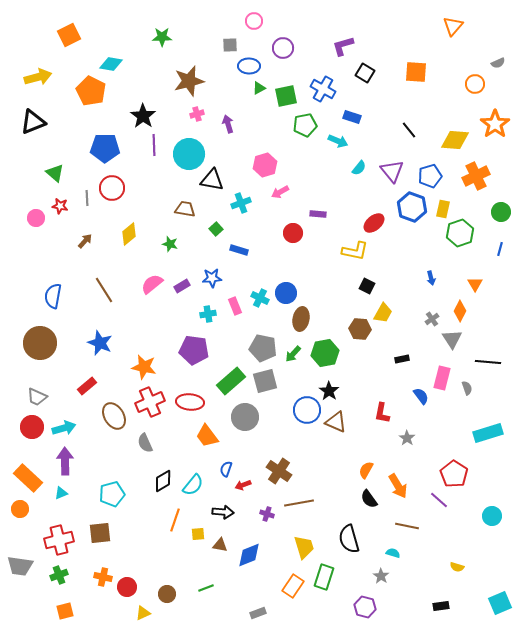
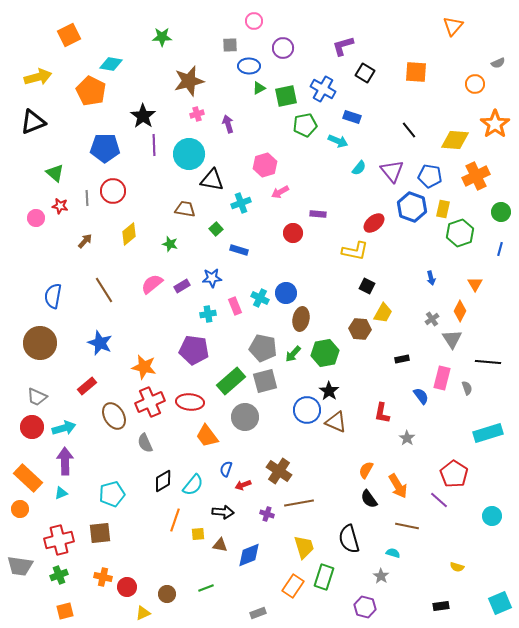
blue pentagon at (430, 176): rotated 25 degrees clockwise
red circle at (112, 188): moved 1 px right, 3 px down
